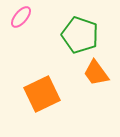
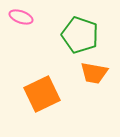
pink ellipse: rotated 70 degrees clockwise
orange trapezoid: moved 2 px left; rotated 44 degrees counterclockwise
